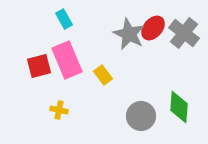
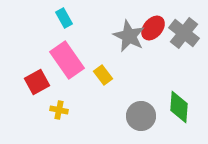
cyan rectangle: moved 1 px up
gray star: moved 2 px down
pink rectangle: rotated 12 degrees counterclockwise
red square: moved 2 px left, 16 px down; rotated 15 degrees counterclockwise
